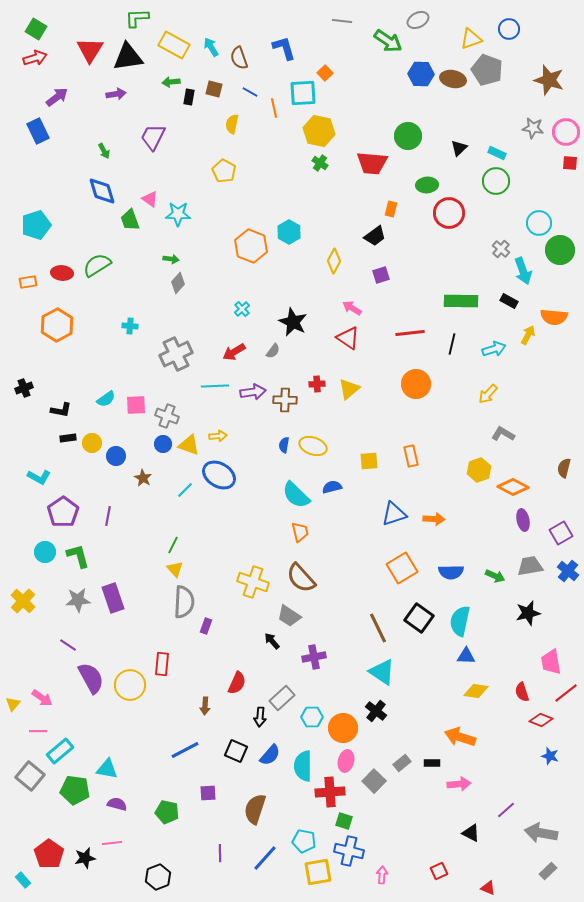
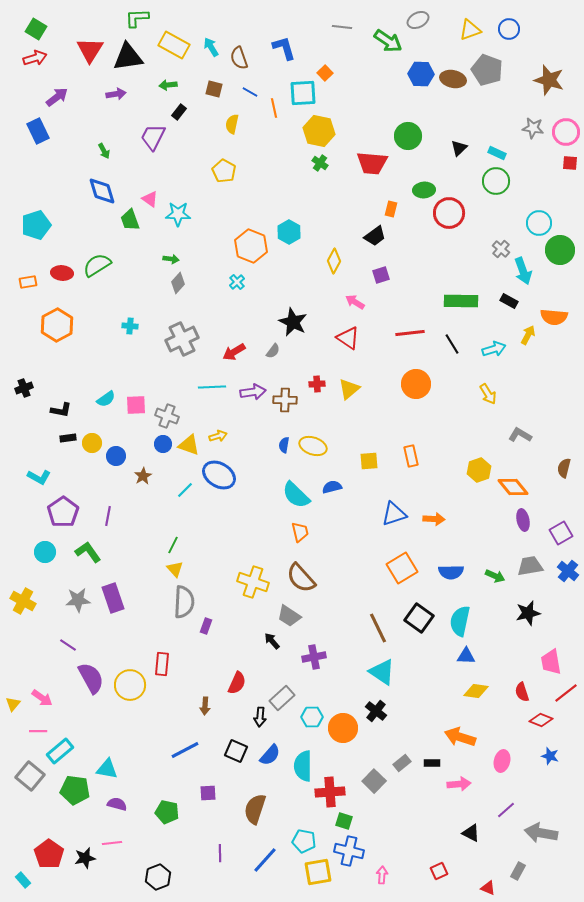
gray line at (342, 21): moved 6 px down
yellow triangle at (471, 39): moved 1 px left, 9 px up
green arrow at (171, 82): moved 3 px left, 3 px down
black rectangle at (189, 97): moved 10 px left, 15 px down; rotated 28 degrees clockwise
green ellipse at (427, 185): moved 3 px left, 5 px down
pink arrow at (352, 308): moved 3 px right, 6 px up
cyan cross at (242, 309): moved 5 px left, 27 px up
black line at (452, 344): rotated 45 degrees counterclockwise
gray cross at (176, 354): moved 6 px right, 15 px up
cyan line at (215, 386): moved 3 px left, 1 px down
yellow arrow at (488, 394): rotated 75 degrees counterclockwise
gray L-shape at (503, 434): moved 17 px right, 1 px down
yellow arrow at (218, 436): rotated 12 degrees counterclockwise
brown star at (143, 478): moved 2 px up; rotated 12 degrees clockwise
orange diamond at (513, 487): rotated 24 degrees clockwise
green L-shape at (78, 556): moved 10 px right, 4 px up; rotated 20 degrees counterclockwise
yellow cross at (23, 601): rotated 15 degrees counterclockwise
pink ellipse at (346, 761): moved 156 px right
blue line at (265, 858): moved 2 px down
gray rectangle at (548, 871): moved 30 px left; rotated 18 degrees counterclockwise
